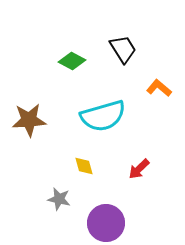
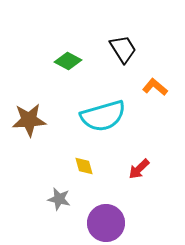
green diamond: moved 4 px left
orange L-shape: moved 4 px left, 1 px up
